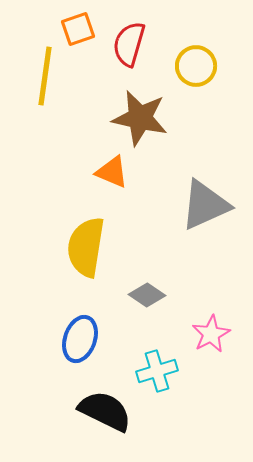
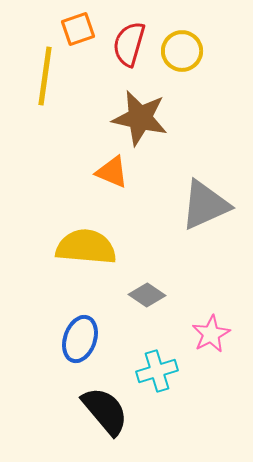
yellow circle: moved 14 px left, 15 px up
yellow semicircle: rotated 86 degrees clockwise
black semicircle: rotated 24 degrees clockwise
